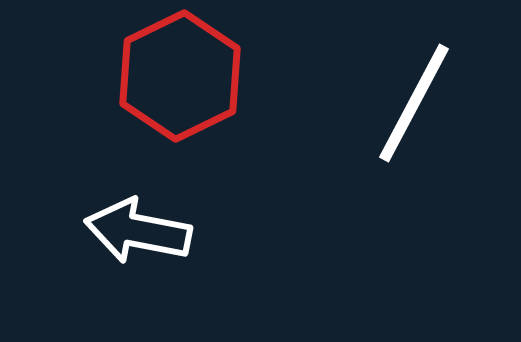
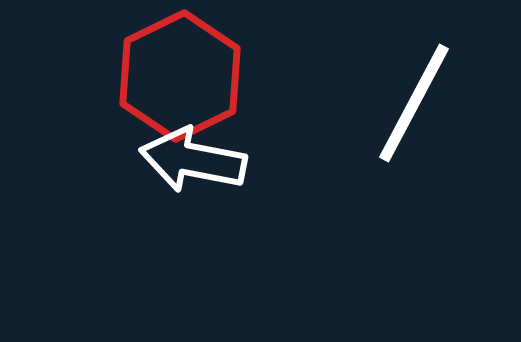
white arrow: moved 55 px right, 71 px up
